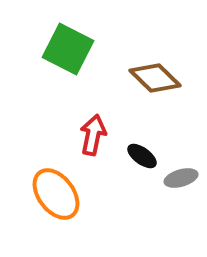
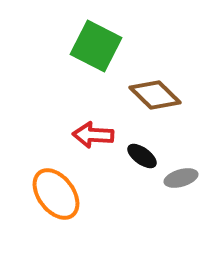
green square: moved 28 px right, 3 px up
brown diamond: moved 17 px down
red arrow: rotated 99 degrees counterclockwise
